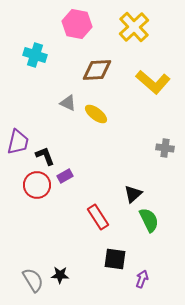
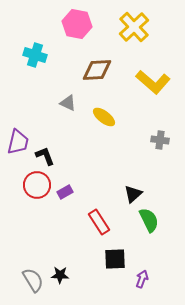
yellow ellipse: moved 8 px right, 3 px down
gray cross: moved 5 px left, 8 px up
purple rectangle: moved 16 px down
red rectangle: moved 1 px right, 5 px down
black square: rotated 10 degrees counterclockwise
